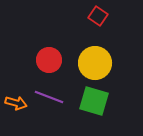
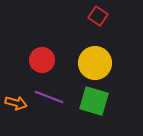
red circle: moved 7 px left
